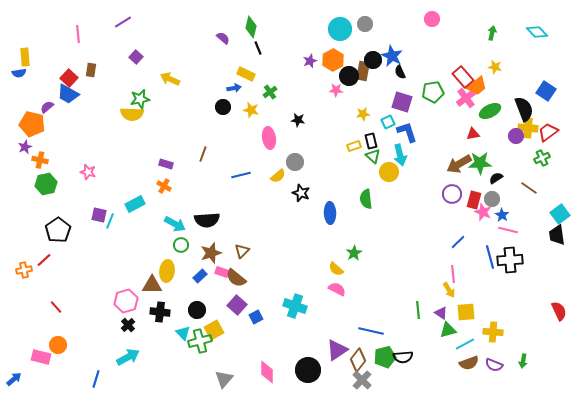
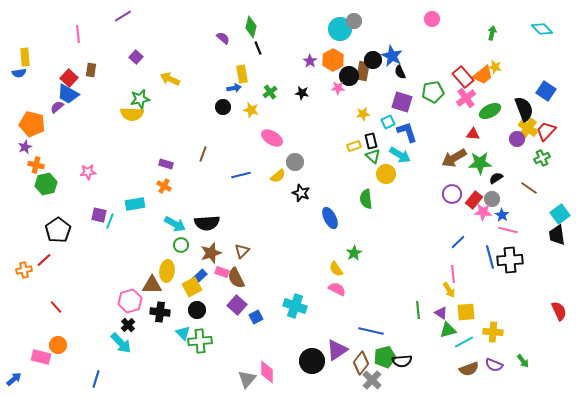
purple line at (123, 22): moved 6 px up
gray circle at (365, 24): moved 11 px left, 3 px up
cyan diamond at (537, 32): moved 5 px right, 3 px up
purple star at (310, 61): rotated 16 degrees counterclockwise
yellow rectangle at (246, 74): moved 4 px left; rotated 54 degrees clockwise
orange trapezoid at (477, 86): moved 6 px right, 11 px up
pink star at (336, 90): moved 2 px right, 2 px up
purple semicircle at (47, 107): moved 10 px right
black star at (298, 120): moved 4 px right, 27 px up
yellow cross at (528, 128): rotated 30 degrees clockwise
red trapezoid at (548, 132): moved 2 px left, 1 px up; rotated 10 degrees counterclockwise
red triangle at (473, 134): rotated 16 degrees clockwise
purple circle at (516, 136): moved 1 px right, 3 px down
pink ellipse at (269, 138): moved 3 px right; rotated 50 degrees counterclockwise
cyan arrow at (400, 155): rotated 45 degrees counterclockwise
orange cross at (40, 160): moved 4 px left, 5 px down
brown arrow at (459, 164): moved 5 px left, 6 px up
pink star at (88, 172): rotated 21 degrees counterclockwise
yellow circle at (389, 172): moved 3 px left, 2 px down
red rectangle at (474, 200): rotated 24 degrees clockwise
cyan rectangle at (135, 204): rotated 18 degrees clockwise
pink star at (483, 212): rotated 18 degrees counterclockwise
blue ellipse at (330, 213): moved 5 px down; rotated 25 degrees counterclockwise
black semicircle at (207, 220): moved 3 px down
yellow semicircle at (336, 269): rotated 14 degrees clockwise
brown semicircle at (236, 278): rotated 25 degrees clockwise
pink hexagon at (126, 301): moved 4 px right
yellow square at (214, 330): moved 22 px left, 43 px up
green cross at (200, 341): rotated 10 degrees clockwise
cyan line at (465, 344): moved 1 px left, 2 px up
cyan arrow at (128, 357): moved 7 px left, 14 px up; rotated 75 degrees clockwise
black semicircle at (403, 357): moved 1 px left, 4 px down
brown diamond at (358, 360): moved 3 px right, 3 px down
green arrow at (523, 361): rotated 48 degrees counterclockwise
brown semicircle at (469, 363): moved 6 px down
black circle at (308, 370): moved 4 px right, 9 px up
gray triangle at (224, 379): moved 23 px right
gray cross at (362, 380): moved 10 px right
